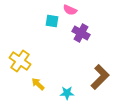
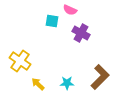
cyan star: moved 10 px up
